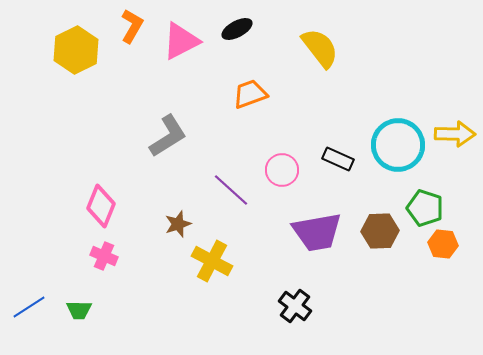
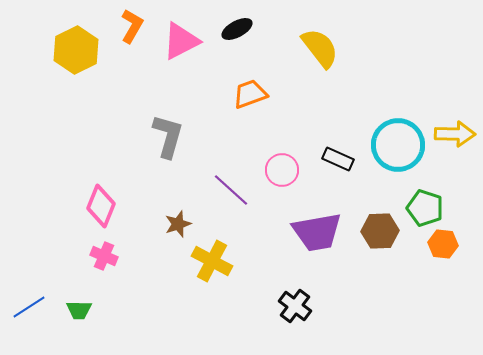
gray L-shape: rotated 42 degrees counterclockwise
